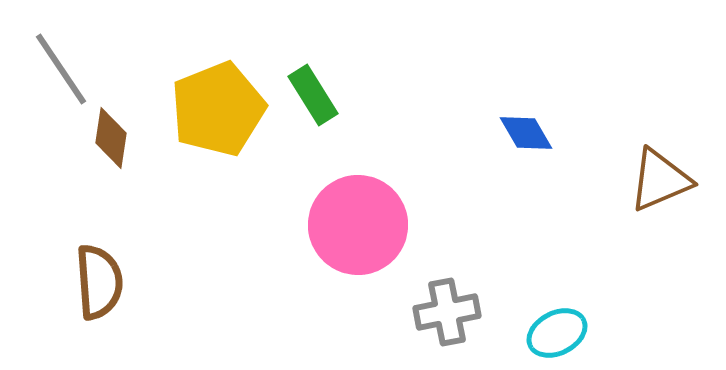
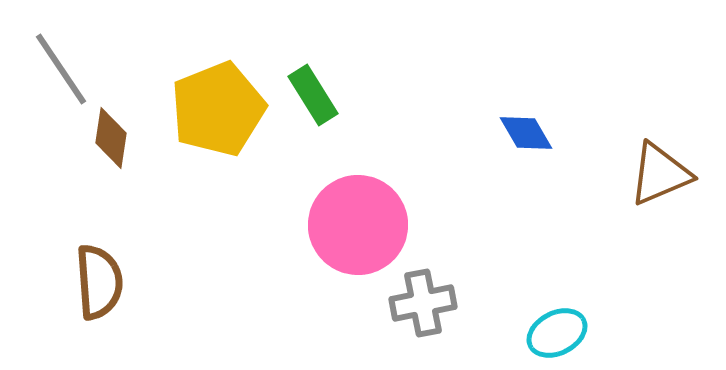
brown triangle: moved 6 px up
gray cross: moved 24 px left, 9 px up
